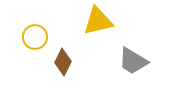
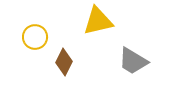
brown diamond: moved 1 px right
